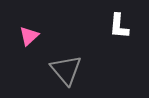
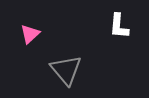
pink triangle: moved 1 px right, 2 px up
